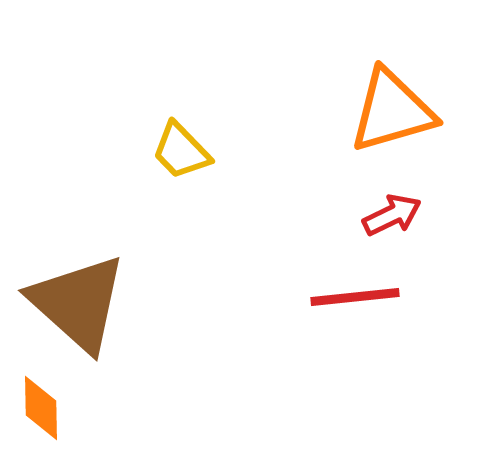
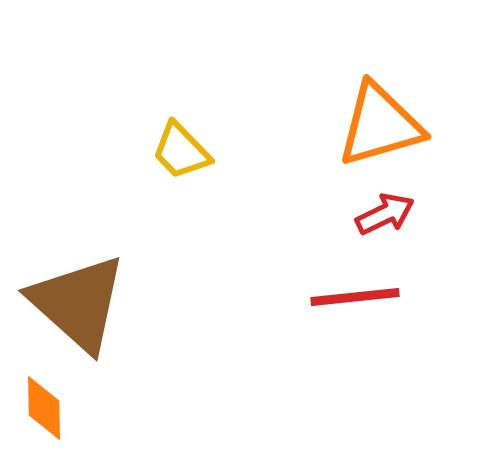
orange triangle: moved 12 px left, 14 px down
red arrow: moved 7 px left, 1 px up
orange diamond: moved 3 px right
